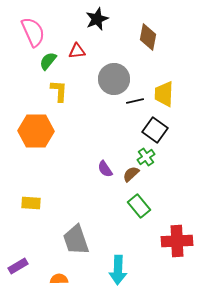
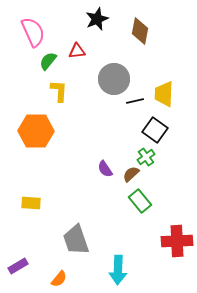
brown diamond: moved 8 px left, 6 px up
green rectangle: moved 1 px right, 5 px up
orange semicircle: rotated 132 degrees clockwise
